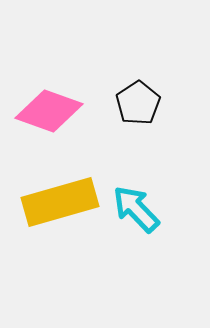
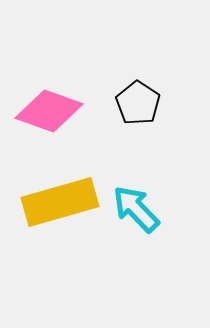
black pentagon: rotated 6 degrees counterclockwise
